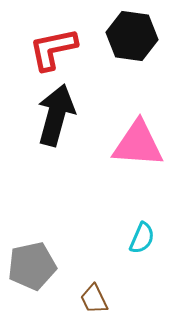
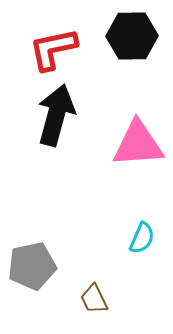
black hexagon: rotated 9 degrees counterclockwise
pink triangle: rotated 8 degrees counterclockwise
